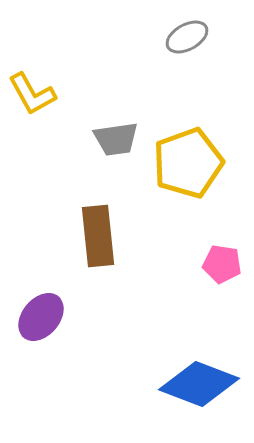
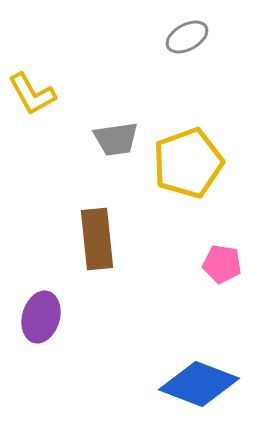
brown rectangle: moved 1 px left, 3 px down
purple ellipse: rotated 24 degrees counterclockwise
